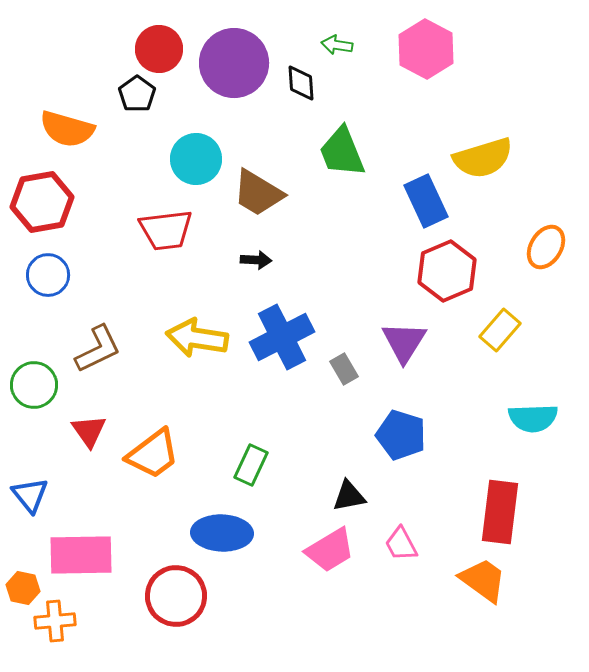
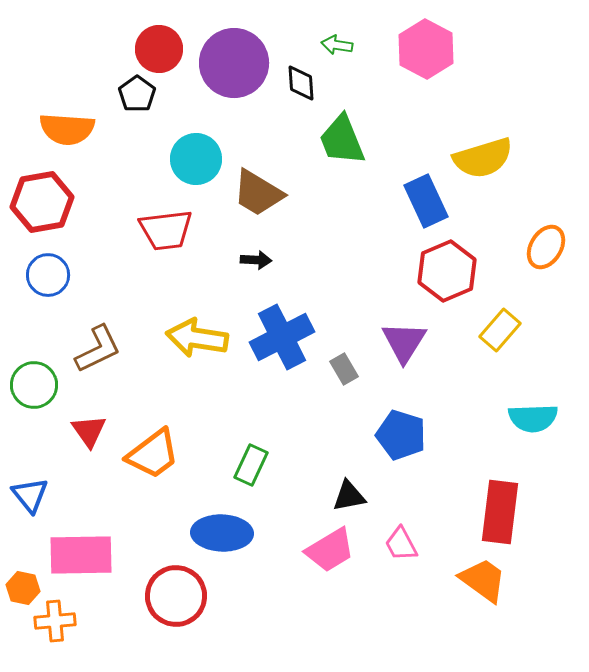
orange semicircle at (67, 129): rotated 12 degrees counterclockwise
green trapezoid at (342, 152): moved 12 px up
